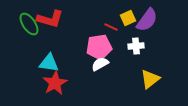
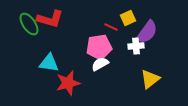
purple semicircle: moved 12 px down
red star: moved 13 px right; rotated 15 degrees clockwise
